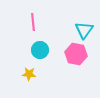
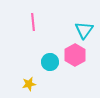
cyan circle: moved 10 px right, 12 px down
pink hexagon: moved 1 px left, 1 px down; rotated 20 degrees clockwise
yellow star: moved 10 px down; rotated 16 degrees counterclockwise
